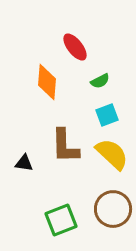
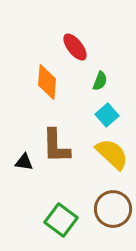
green semicircle: rotated 42 degrees counterclockwise
cyan square: rotated 20 degrees counterclockwise
brown L-shape: moved 9 px left
black triangle: moved 1 px up
green square: rotated 32 degrees counterclockwise
